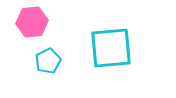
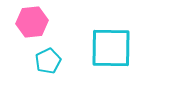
cyan square: rotated 6 degrees clockwise
